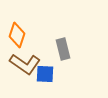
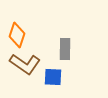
gray rectangle: moved 2 px right; rotated 15 degrees clockwise
blue square: moved 8 px right, 3 px down
